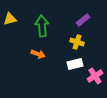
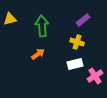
orange arrow: rotated 56 degrees counterclockwise
